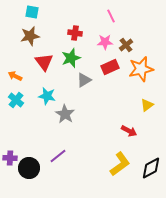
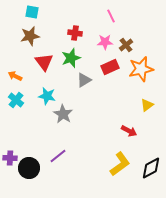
gray star: moved 2 px left
